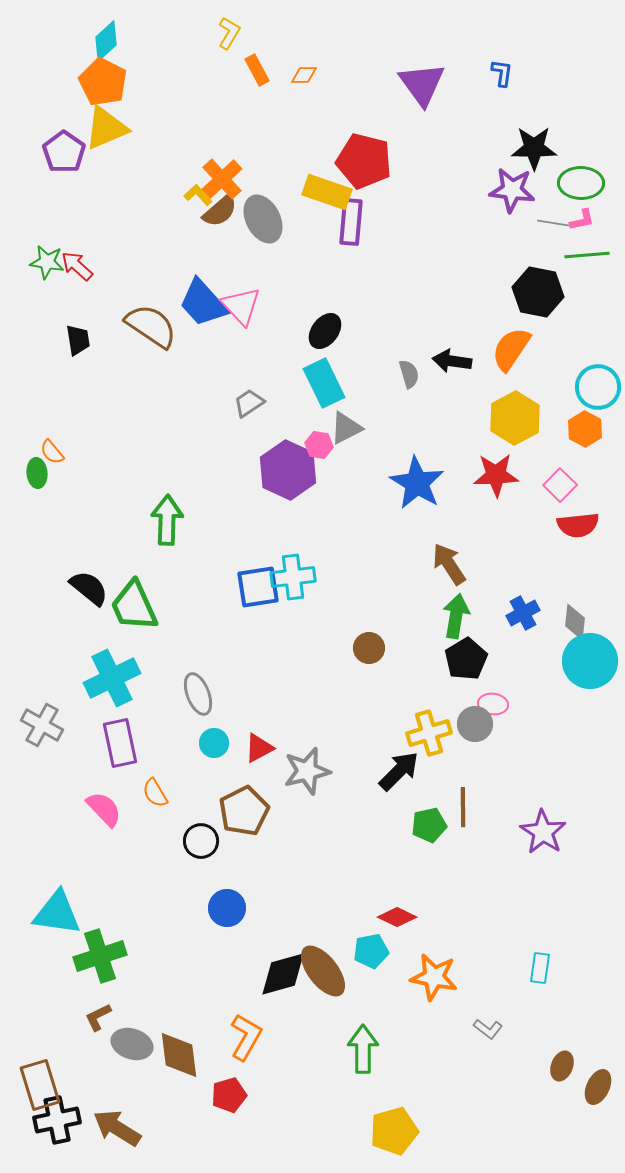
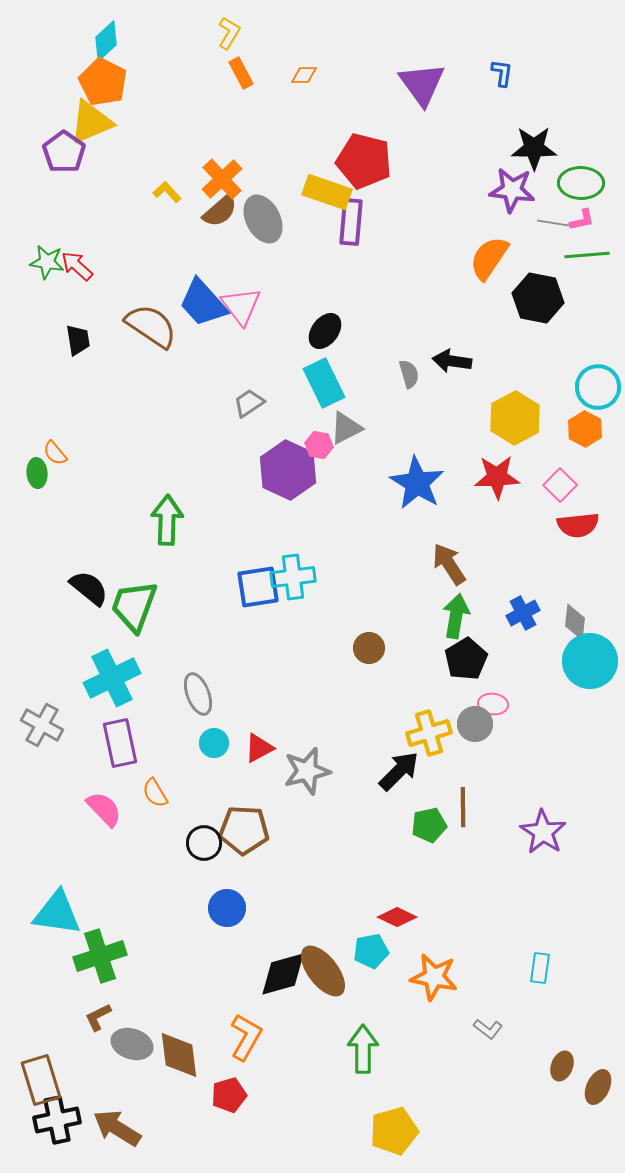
orange rectangle at (257, 70): moved 16 px left, 3 px down
yellow triangle at (106, 128): moved 15 px left, 6 px up
yellow L-shape at (198, 195): moved 31 px left, 3 px up
black hexagon at (538, 292): moved 6 px down
pink triangle at (241, 306): rotated 6 degrees clockwise
orange semicircle at (511, 349): moved 22 px left, 91 px up
orange semicircle at (52, 452): moved 3 px right, 1 px down
red star at (496, 475): moved 1 px right, 2 px down
green trapezoid at (134, 606): rotated 44 degrees clockwise
brown pentagon at (244, 811): moved 19 px down; rotated 30 degrees clockwise
black circle at (201, 841): moved 3 px right, 2 px down
brown rectangle at (40, 1085): moved 1 px right, 5 px up
